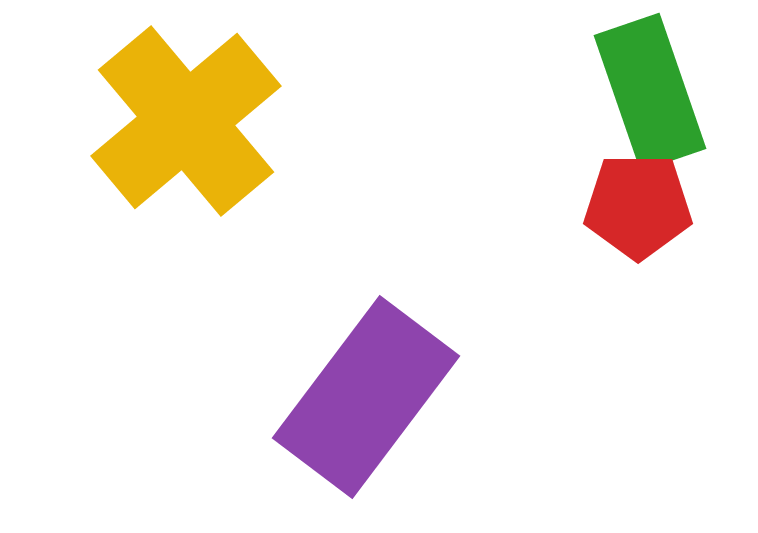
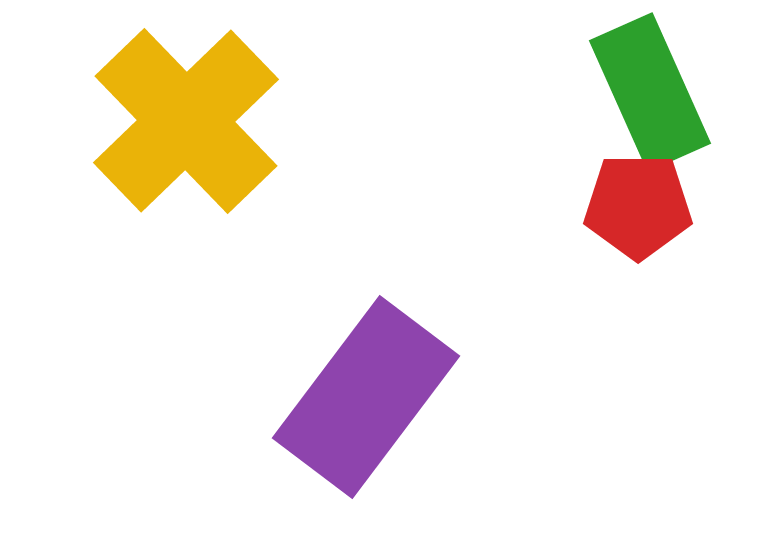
green rectangle: rotated 5 degrees counterclockwise
yellow cross: rotated 4 degrees counterclockwise
